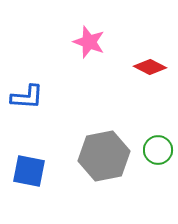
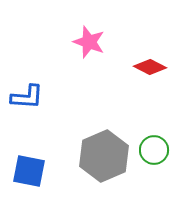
green circle: moved 4 px left
gray hexagon: rotated 12 degrees counterclockwise
